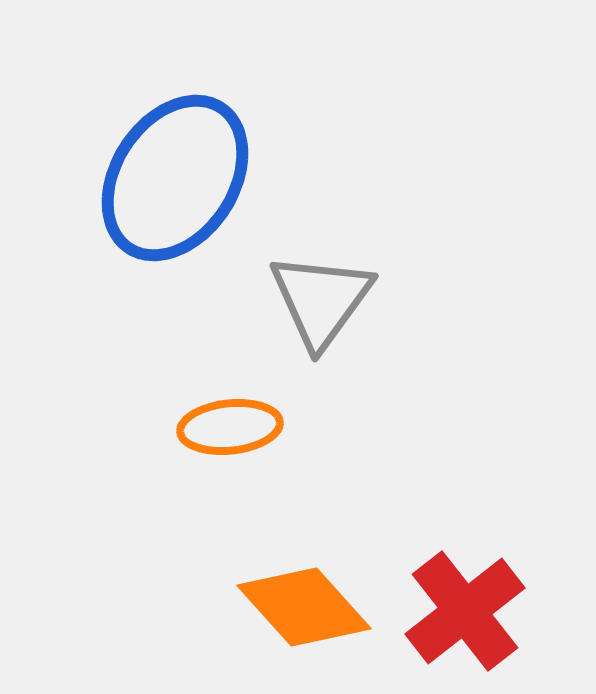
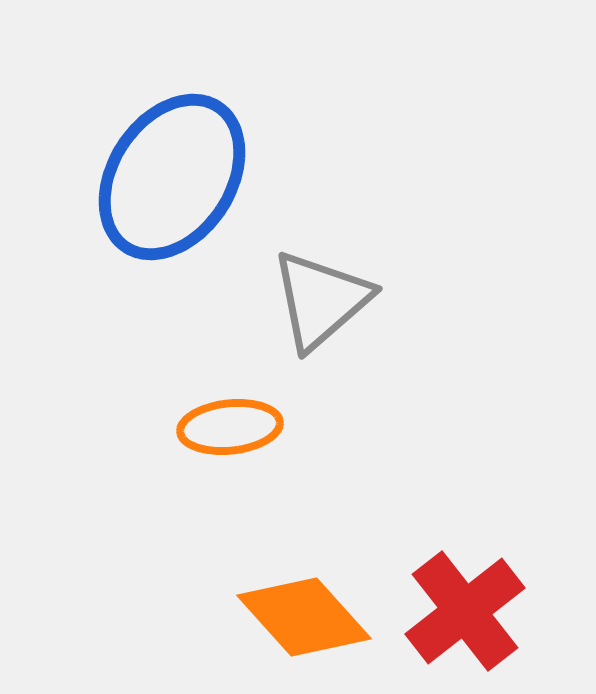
blue ellipse: moved 3 px left, 1 px up
gray triangle: rotated 13 degrees clockwise
orange diamond: moved 10 px down
